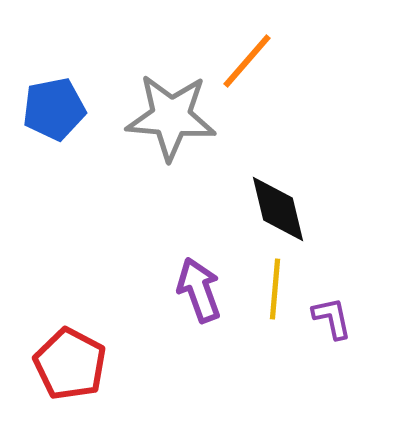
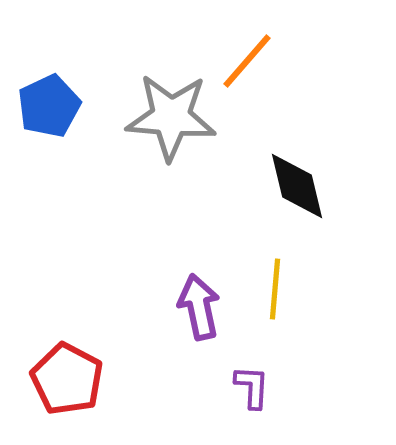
blue pentagon: moved 5 px left, 3 px up; rotated 14 degrees counterclockwise
black diamond: moved 19 px right, 23 px up
purple arrow: moved 17 px down; rotated 8 degrees clockwise
purple L-shape: moved 80 px left, 69 px down; rotated 15 degrees clockwise
red pentagon: moved 3 px left, 15 px down
